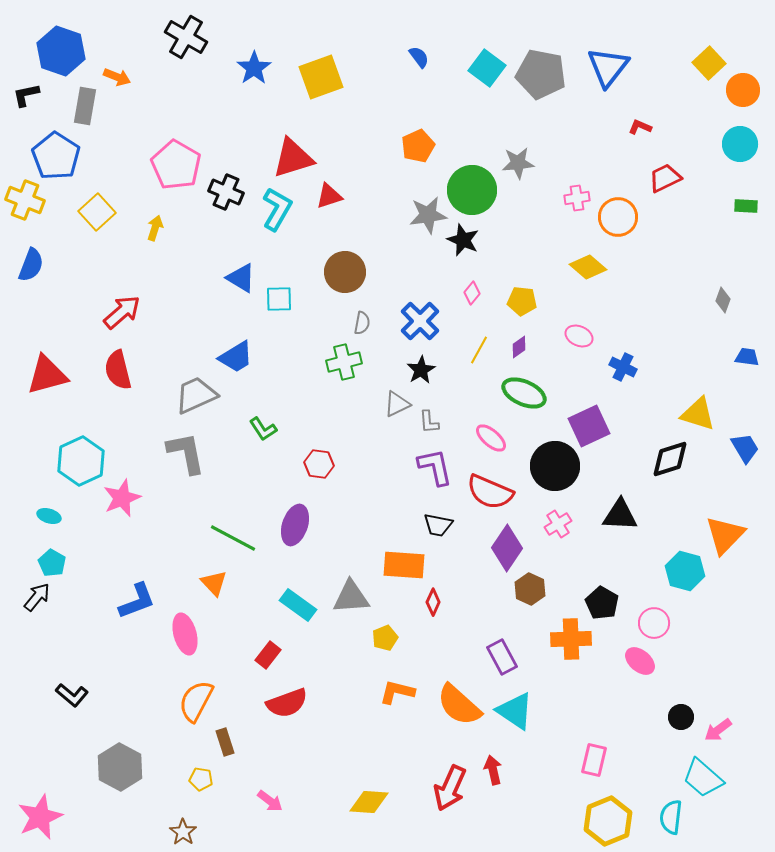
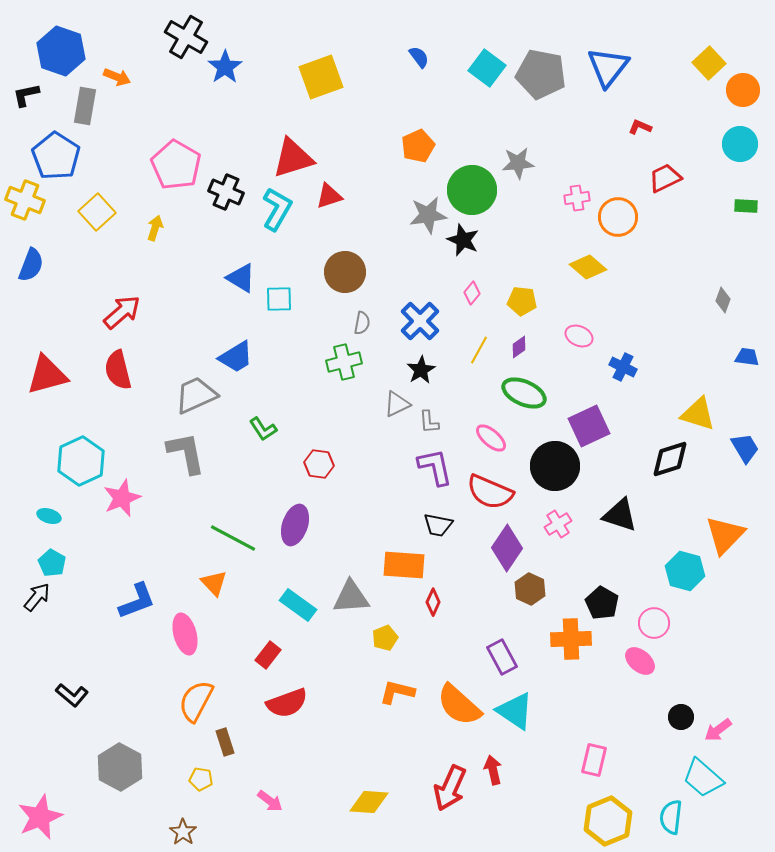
blue star at (254, 68): moved 29 px left, 1 px up
black triangle at (620, 515): rotated 15 degrees clockwise
